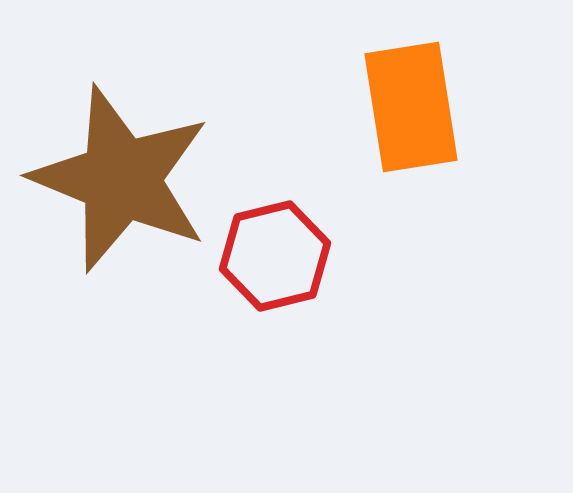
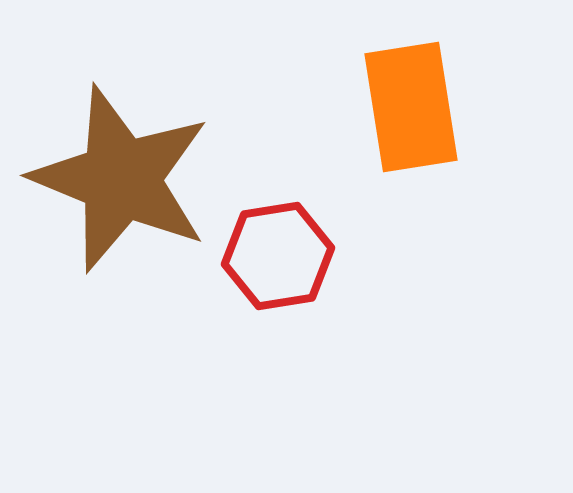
red hexagon: moved 3 px right; rotated 5 degrees clockwise
